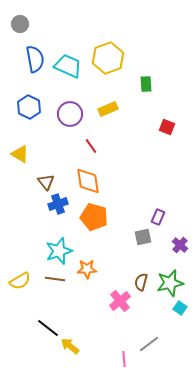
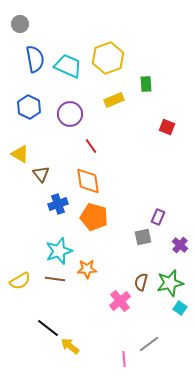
yellow rectangle: moved 6 px right, 9 px up
brown triangle: moved 5 px left, 8 px up
